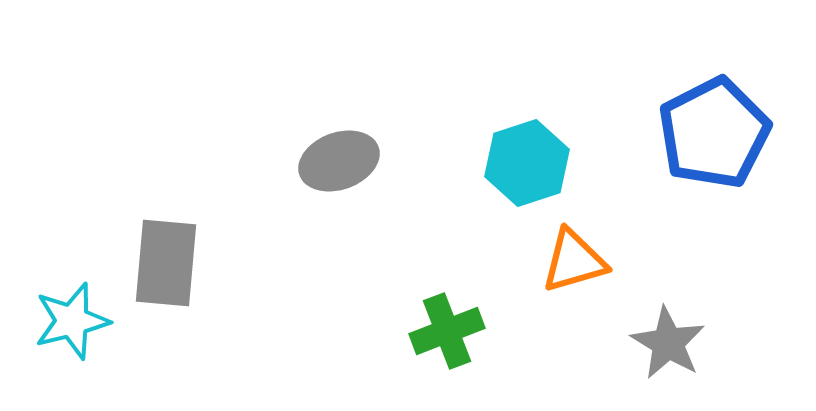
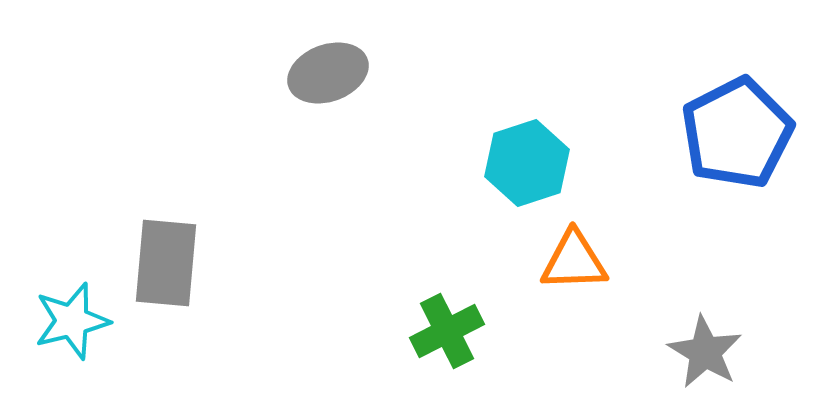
blue pentagon: moved 23 px right
gray ellipse: moved 11 px left, 88 px up
orange triangle: rotated 14 degrees clockwise
green cross: rotated 6 degrees counterclockwise
gray star: moved 37 px right, 9 px down
